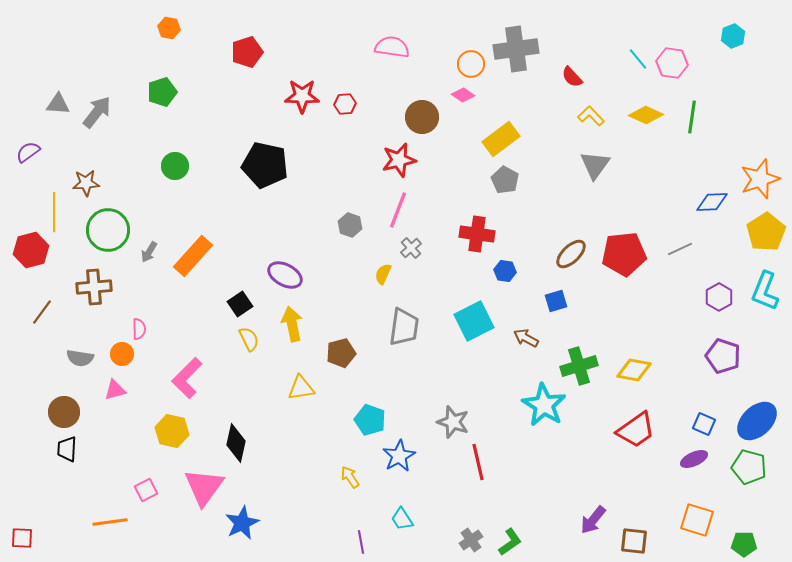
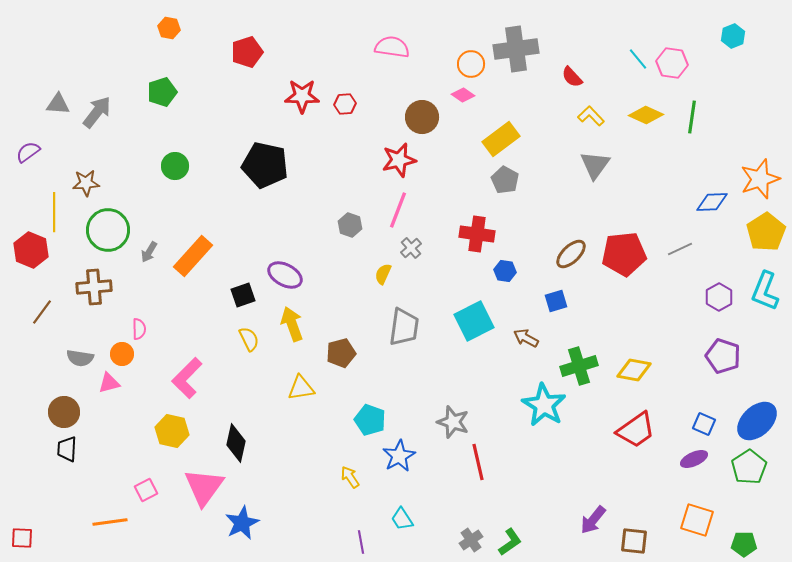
red hexagon at (31, 250): rotated 24 degrees counterclockwise
black square at (240, 304): moved 3 px right, 9 px up; rotated 15 degrees clockwise
yellow arrow at (292, 324): rotated 8 degrees counterclockwise
pink triangle at (115, 390): moved 6 px left, 7 px up
green pentagon at (749, 467): rotated 24 degrees clockwise
